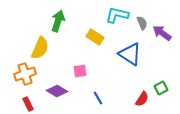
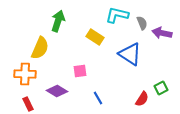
purple arrow: rotated 24 degrees counterclockwise
orange cross: rotated 20 degrees clockwise
